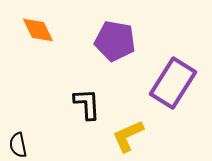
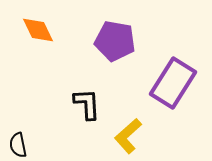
yellow L-shape: rotated 18 degrees counterclockwise
